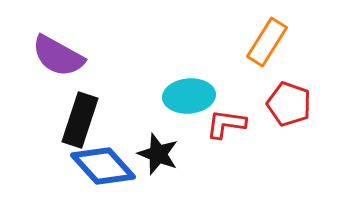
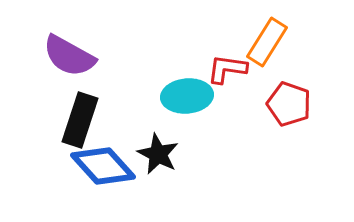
purple semicircle: moved 11 px right
cyan ellipse: moved 2 px left
red L-shape: moved 1 px right, 55 px up
black star: rotated 6 degrees clockwise
